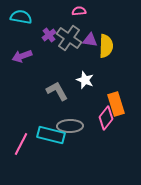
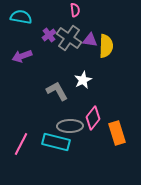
pink semicircle: moved 4 px left, 1 px up; rotated 88 degrees clockwise
white star: moved 2 px left; rotated 24 degrees clockwise
orange rectangle: moved 1 px right, 29 px down
pink diamond: moved 13 px left
cyan rectangle: moved 5 px right, 7 px down
